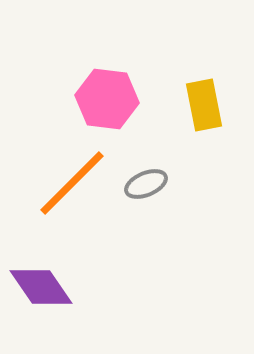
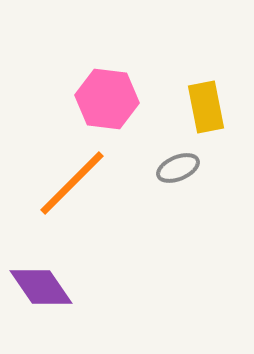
yellow rectangle: moved 2 px right, 2 px down
gray ellipse: moved 32 px right, 16 px up
